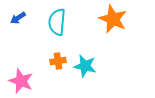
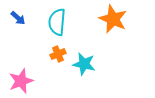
blue arrow: rotated 105 degrees counterclockwise
orange cross: moved 7 px up; rotated 14 degrees counterclockwise
cyan star: moved 1 px left, 2 px up
pink star: rotated 30 degrees clockwise
